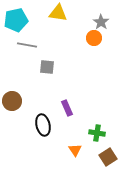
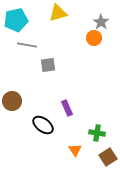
yellow triangle: rotated 24 degrees counterclockwise
gray square: moved 1 px right, 2 px up; rotated 14 degrees counterclockwise
black ellipse: rotated 40 degrees counterclockwise
